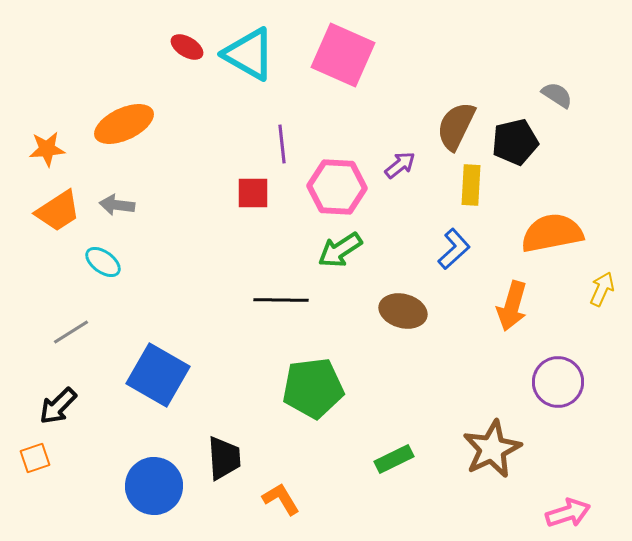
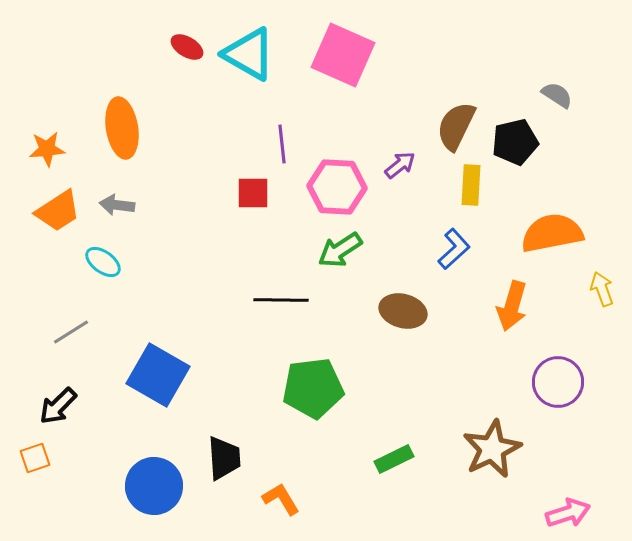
orange ellipse: moved 2 px left, 4 px down; rotated 74 degrees counterclockwise
yellow arrow: rotated 44 degrees counterclockwise
